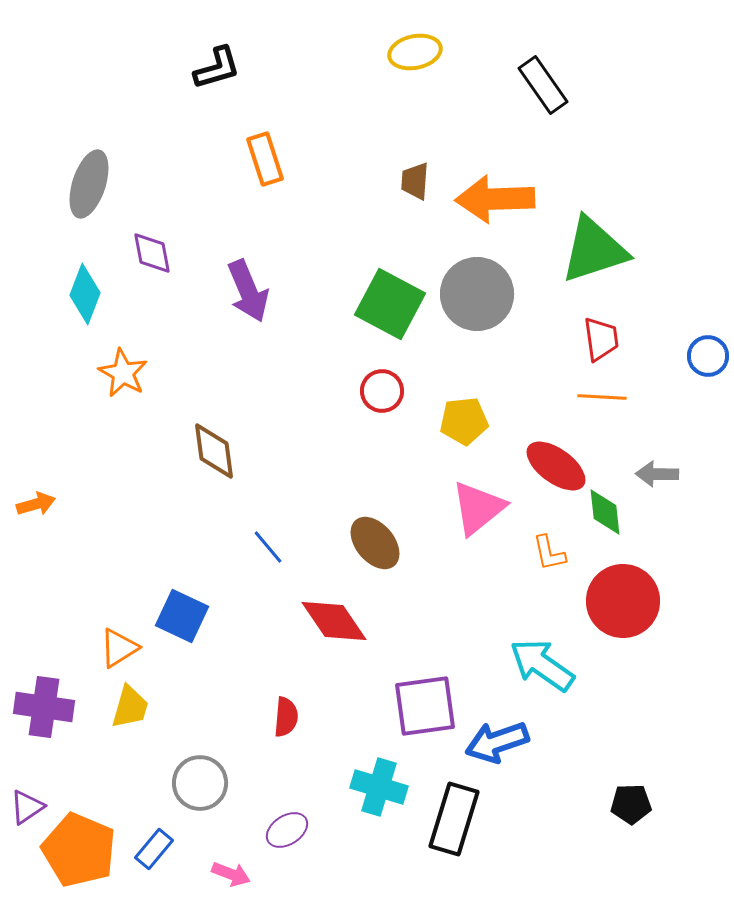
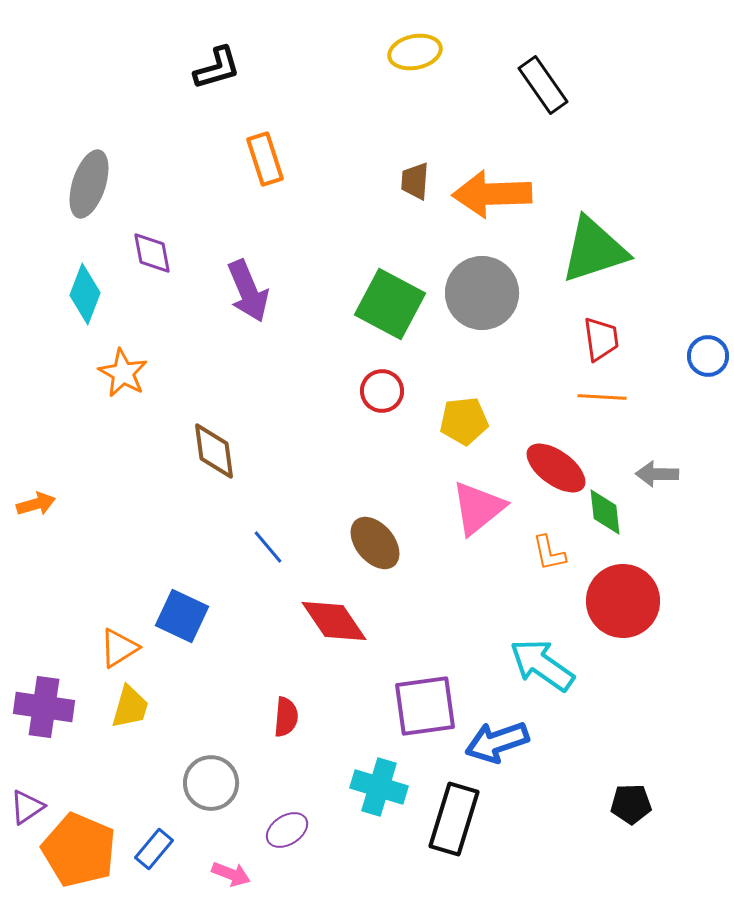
orange arrow at (495, 199): moved 3 px left, 5 px up
gray circle at (477, 294): moved 5 px right, 1 px up
red ellipse at (556, 466): moved 2 px down
gray circle at (200, 783): moved 11 px right
